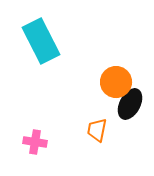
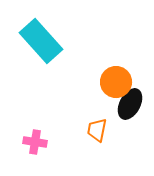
cyan rectangle: rotated 15 degrees counterclockwise
